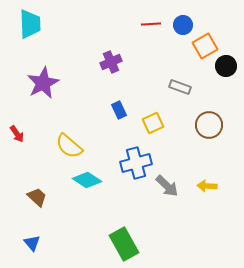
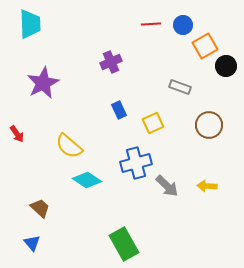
brown trapezoid: moved 3 px right, 11 px down
